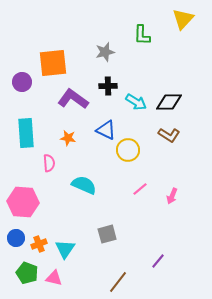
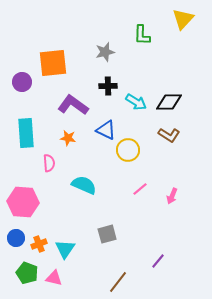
purple L-shape: moved 6 px down
